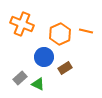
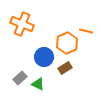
orange hexagon: moved 7 px right, 9 px down
